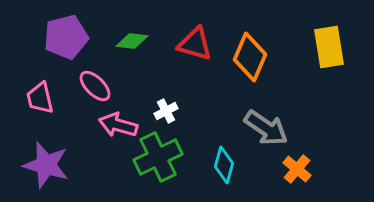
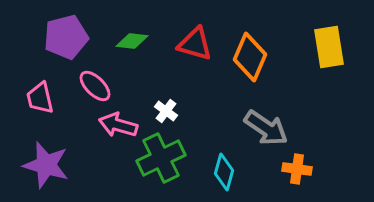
white cross: rotated 25 degrees counterclockwise
green cross: moved 3 px right, 1 px down
cyan diamond: moved 7 px down
orange cross: rotated 32 degrees counterclockwise
